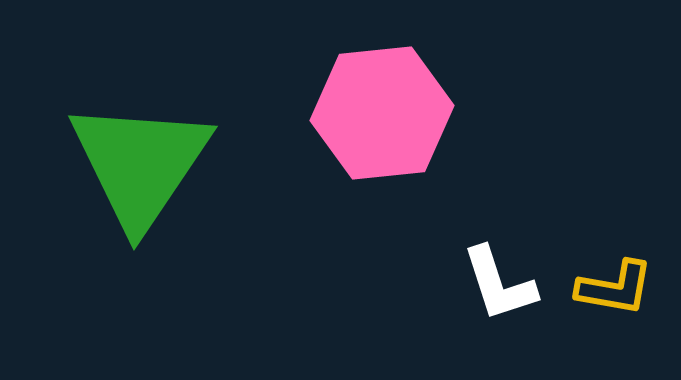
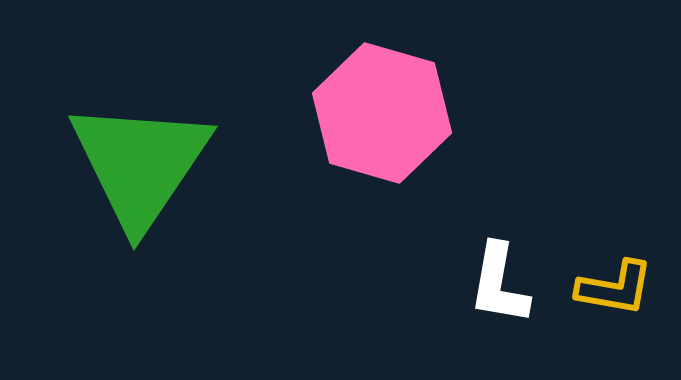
pink hexagon: rotated 22 degrees clockwise
white L-shape: rotated 28 degrees clockwise
